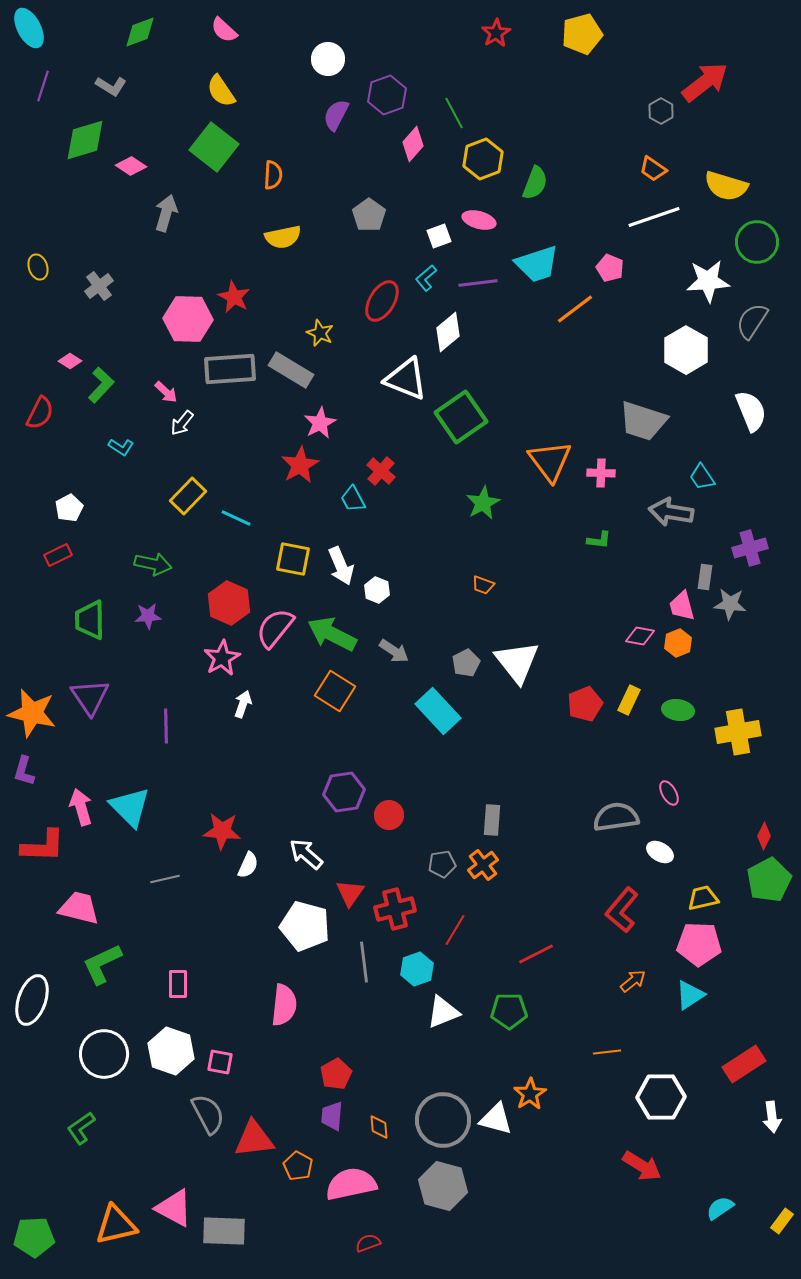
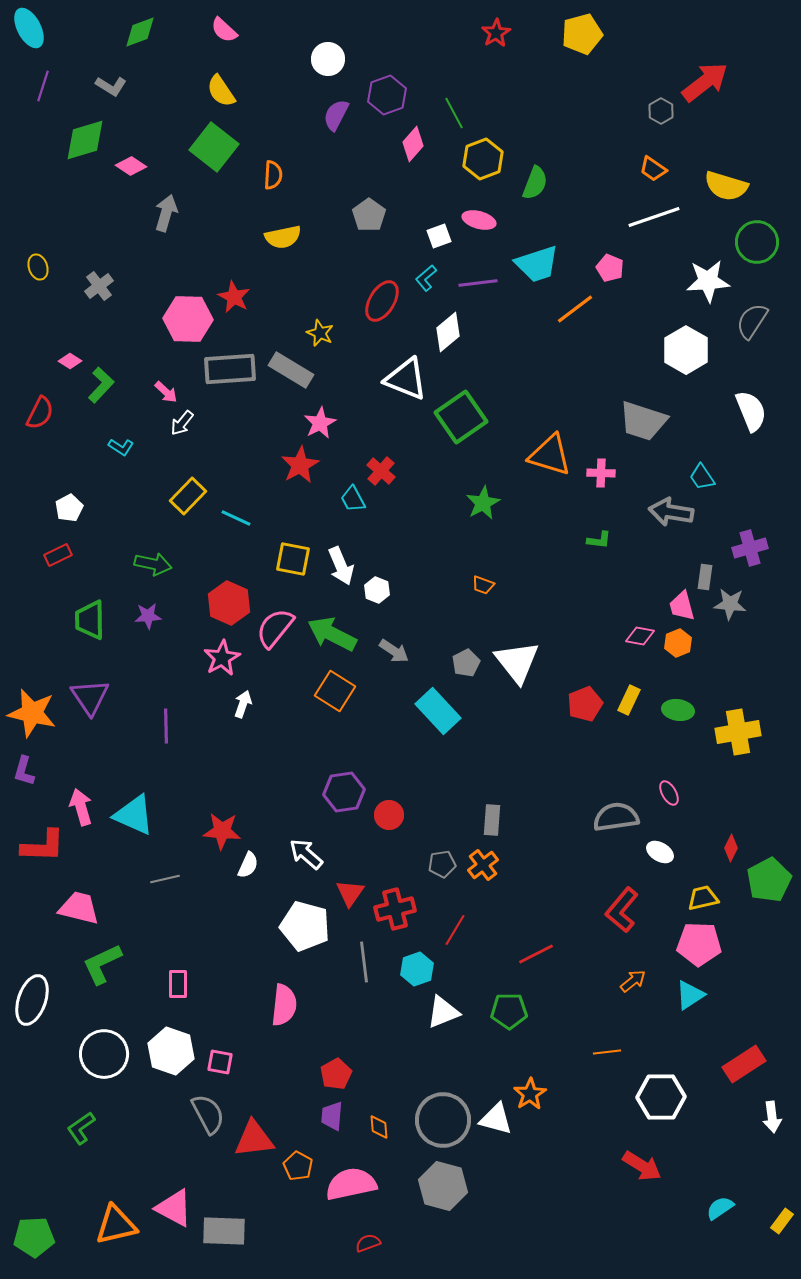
orange triangle at (550, 461): moved 6 px up; rotated 36 degrees counterclockwise
cyan triangle at (130, 807): moved 4 px right, 8 px down; rotated 21 degrees counterclockwise
red diamond at (764, 836): moved 33 px left, 12 px down
